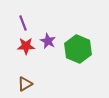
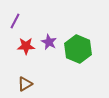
purple line: moved 8 px left, 2 px up; rotated 49 degrees clockwise
purple star: moved 1 px right, 1 px down
